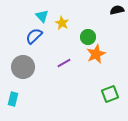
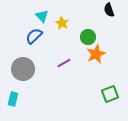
black semicircle: moved 8 px left; rotated 96 degrees counterclockwise
gray circle: moved 2 px down
